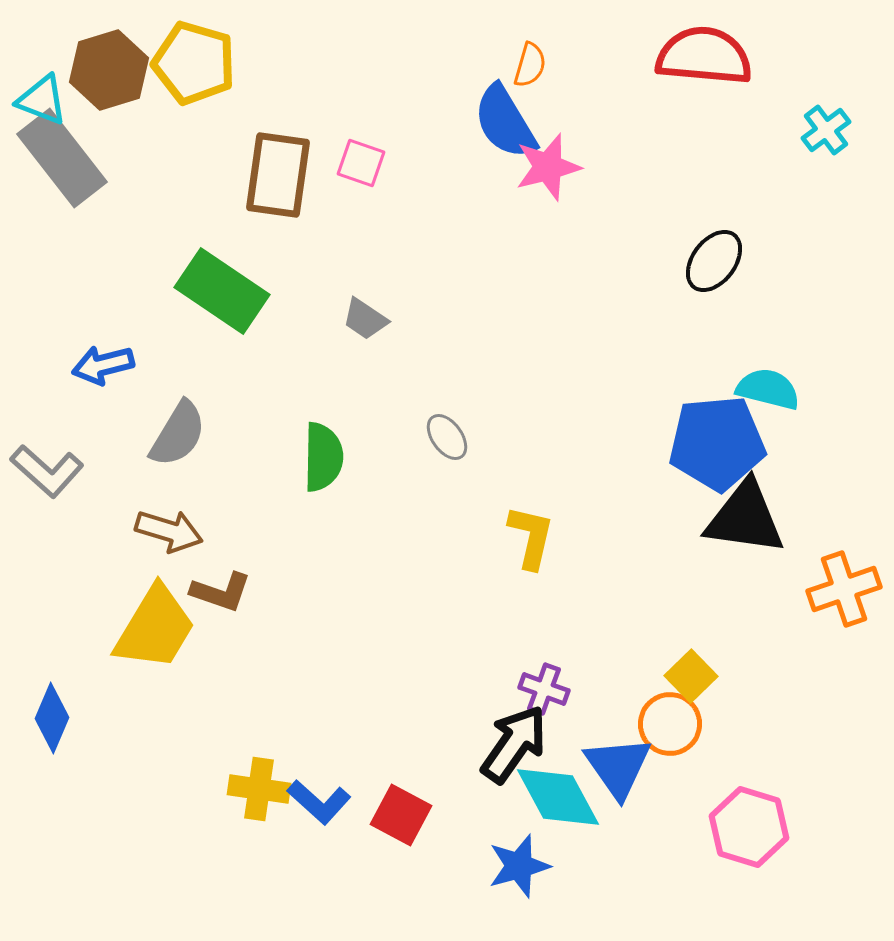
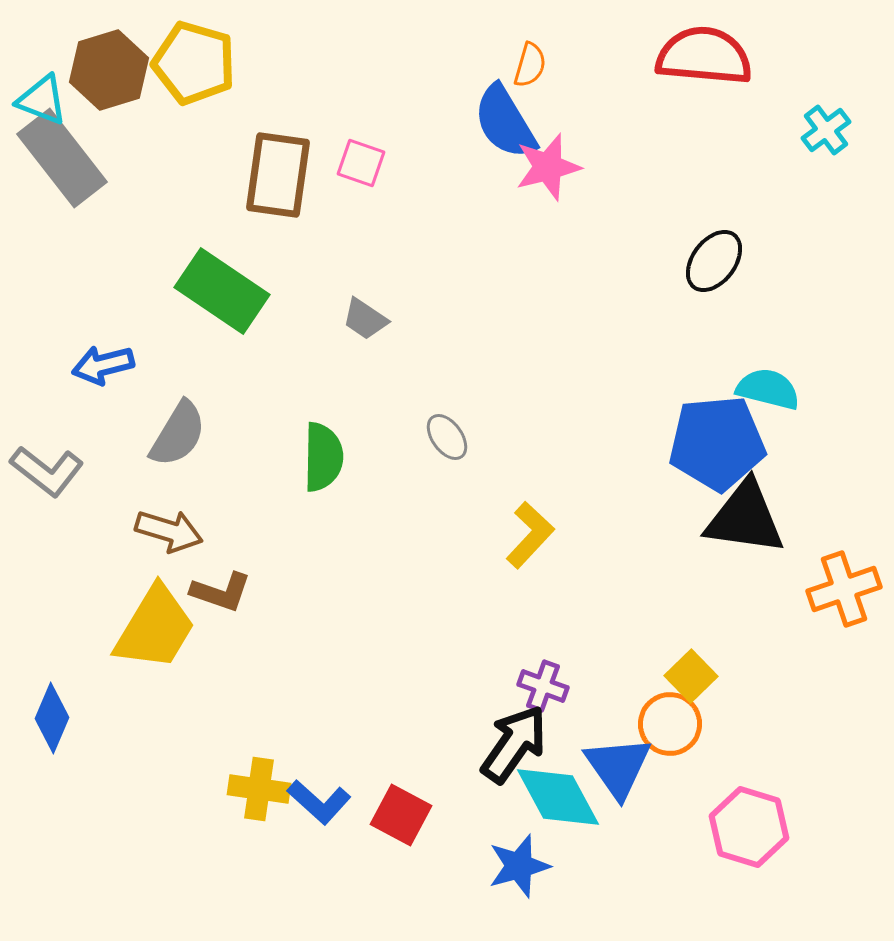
gray L-shape: rotated 4 degrees counterclockwise
yellow L-shape: moved 1 px left, 2 px up; rotated 30 degrees clockwise
purple cross: moved 1 px left, 3 px up
